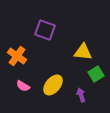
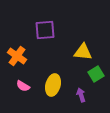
purple square: rotated 25 degrees counterclockwise
yellow ellipse: rotated 25 degrees counterclockwise
